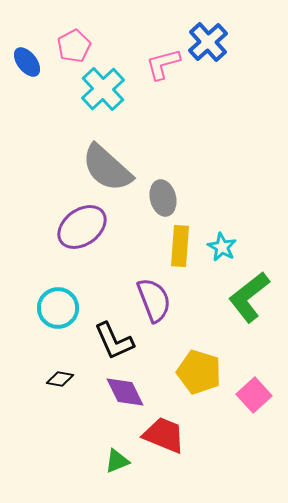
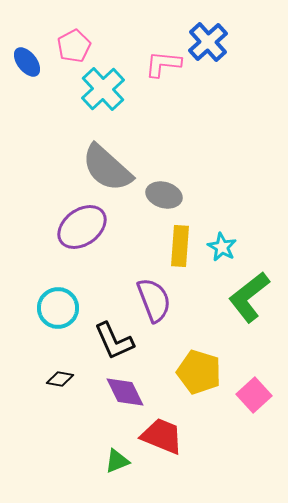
pink L-shape: rotated 21 degrees clockwise
gray ellipse: moved 1 px right, 3 px up; rotated 60 degrees counterclockwise
red trapezoid: moved 2 px left, 1 px down
